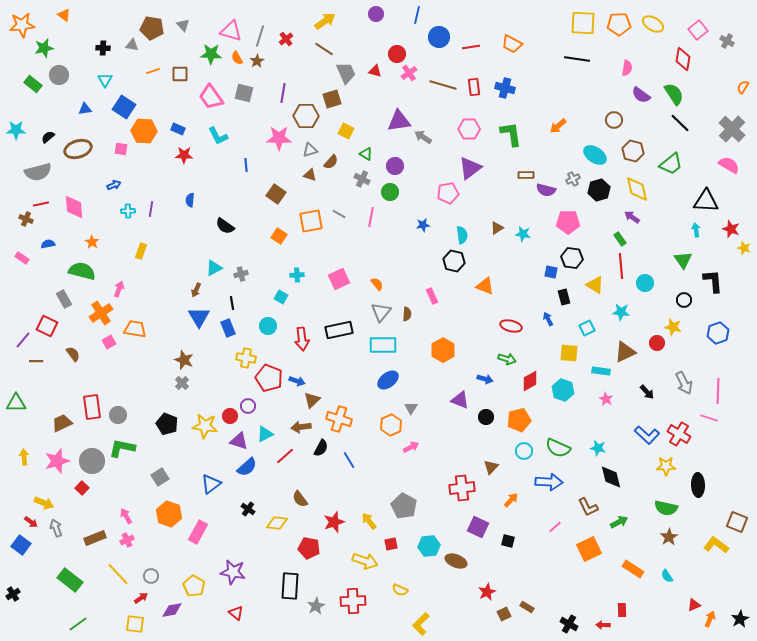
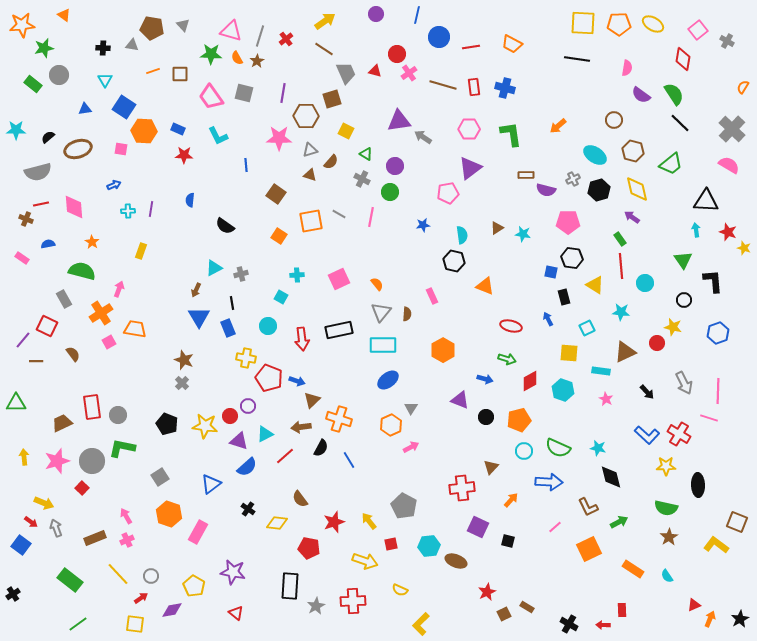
red star at (731, 229): moved 3 px left, 3 px down
